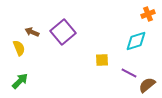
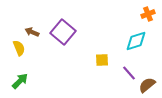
purple square: rotated 10 degrees counterclockwise
purple line: rotated 21 degrees clockwise
